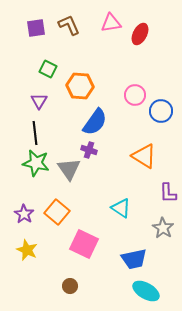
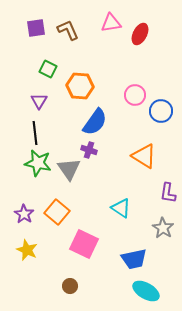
brown L-shape: moved 1 px left, 5 px down
green star: moved 2 px right
purple L-shape: rotated 10 degrees clockwise
